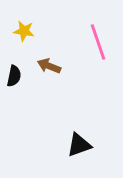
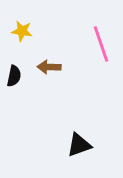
yellow star: moved 2 px left
pink line: moved 3 px right, 2 px down
brown arrow: moved 1 px down; rotated 20 degrees counterclockwise
